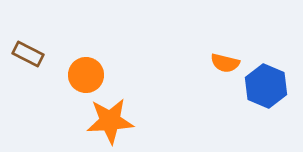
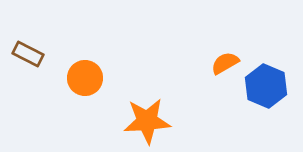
orange semicircle: rotated 136 degrees clockwise
orange circle: moved 1 px left, 3 px down
orange star: moved 37 px right
